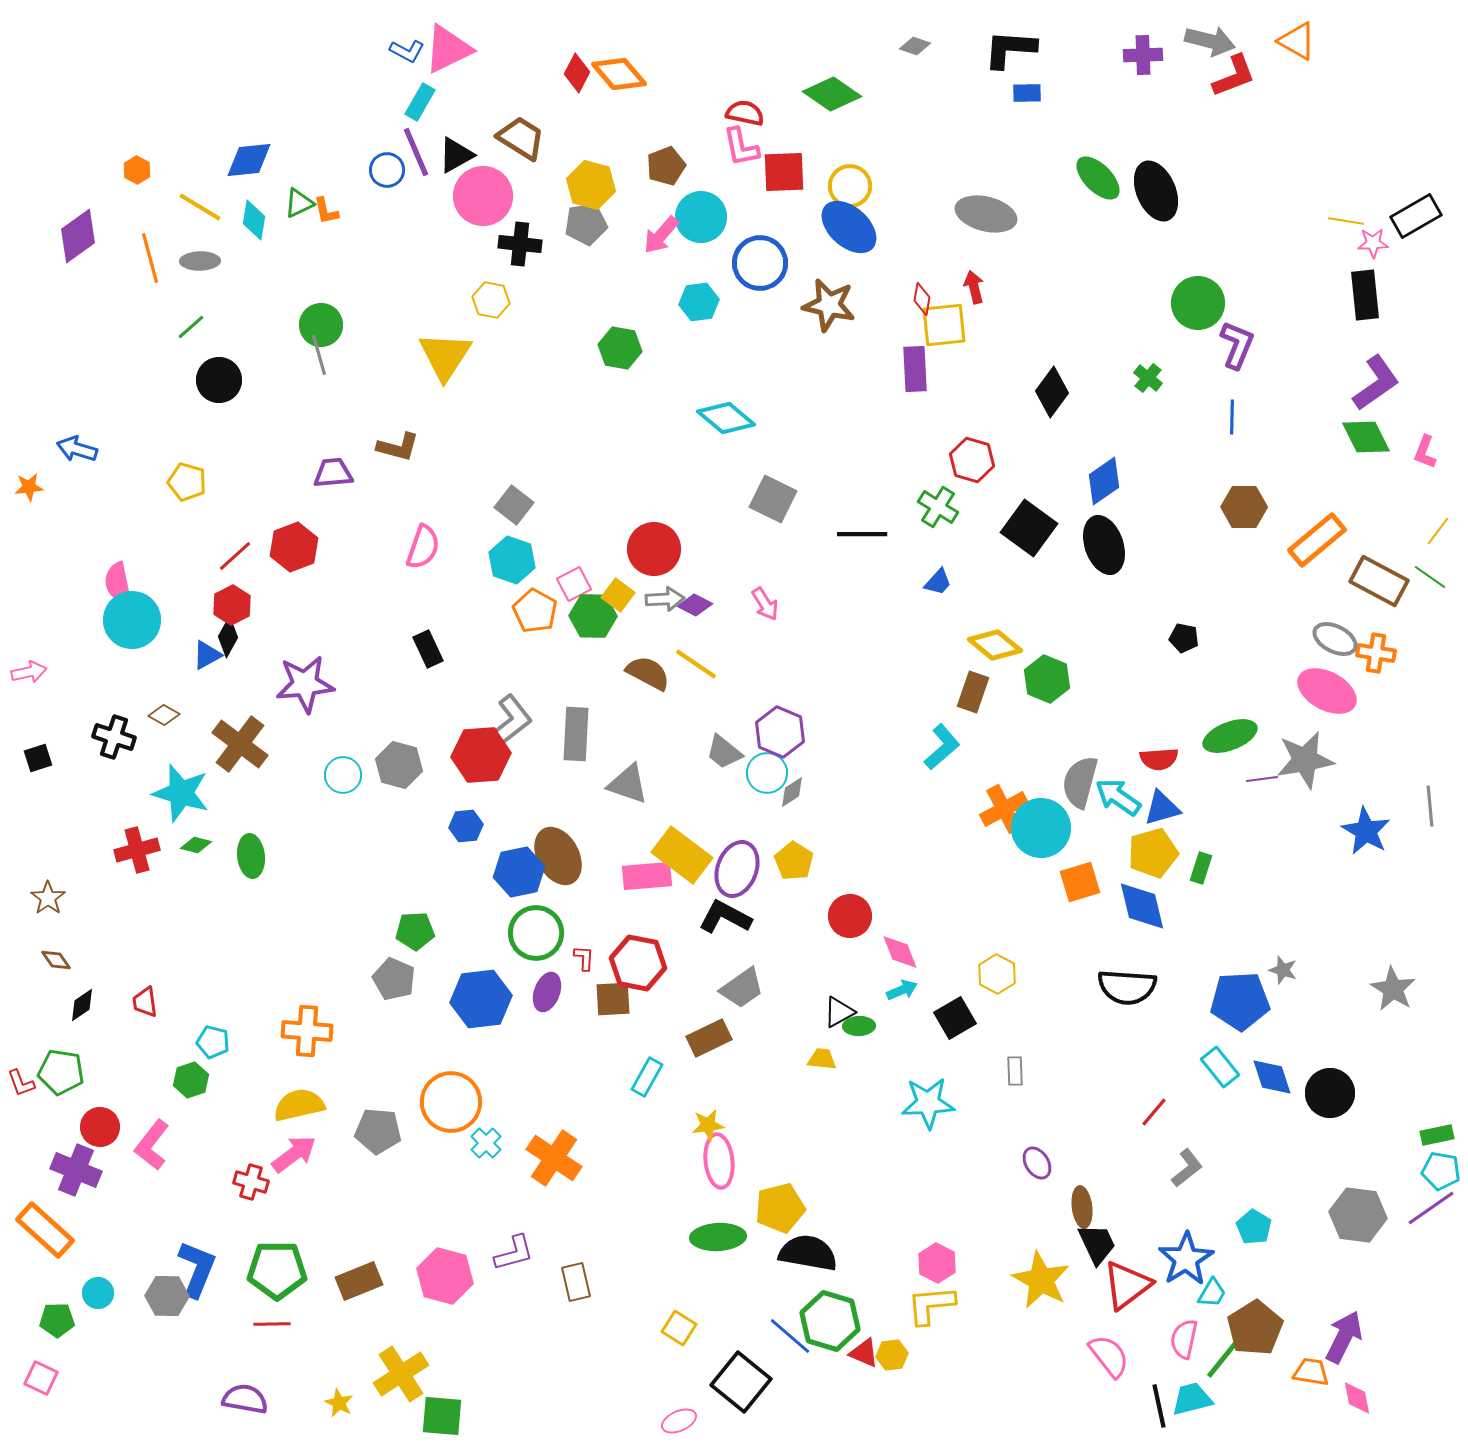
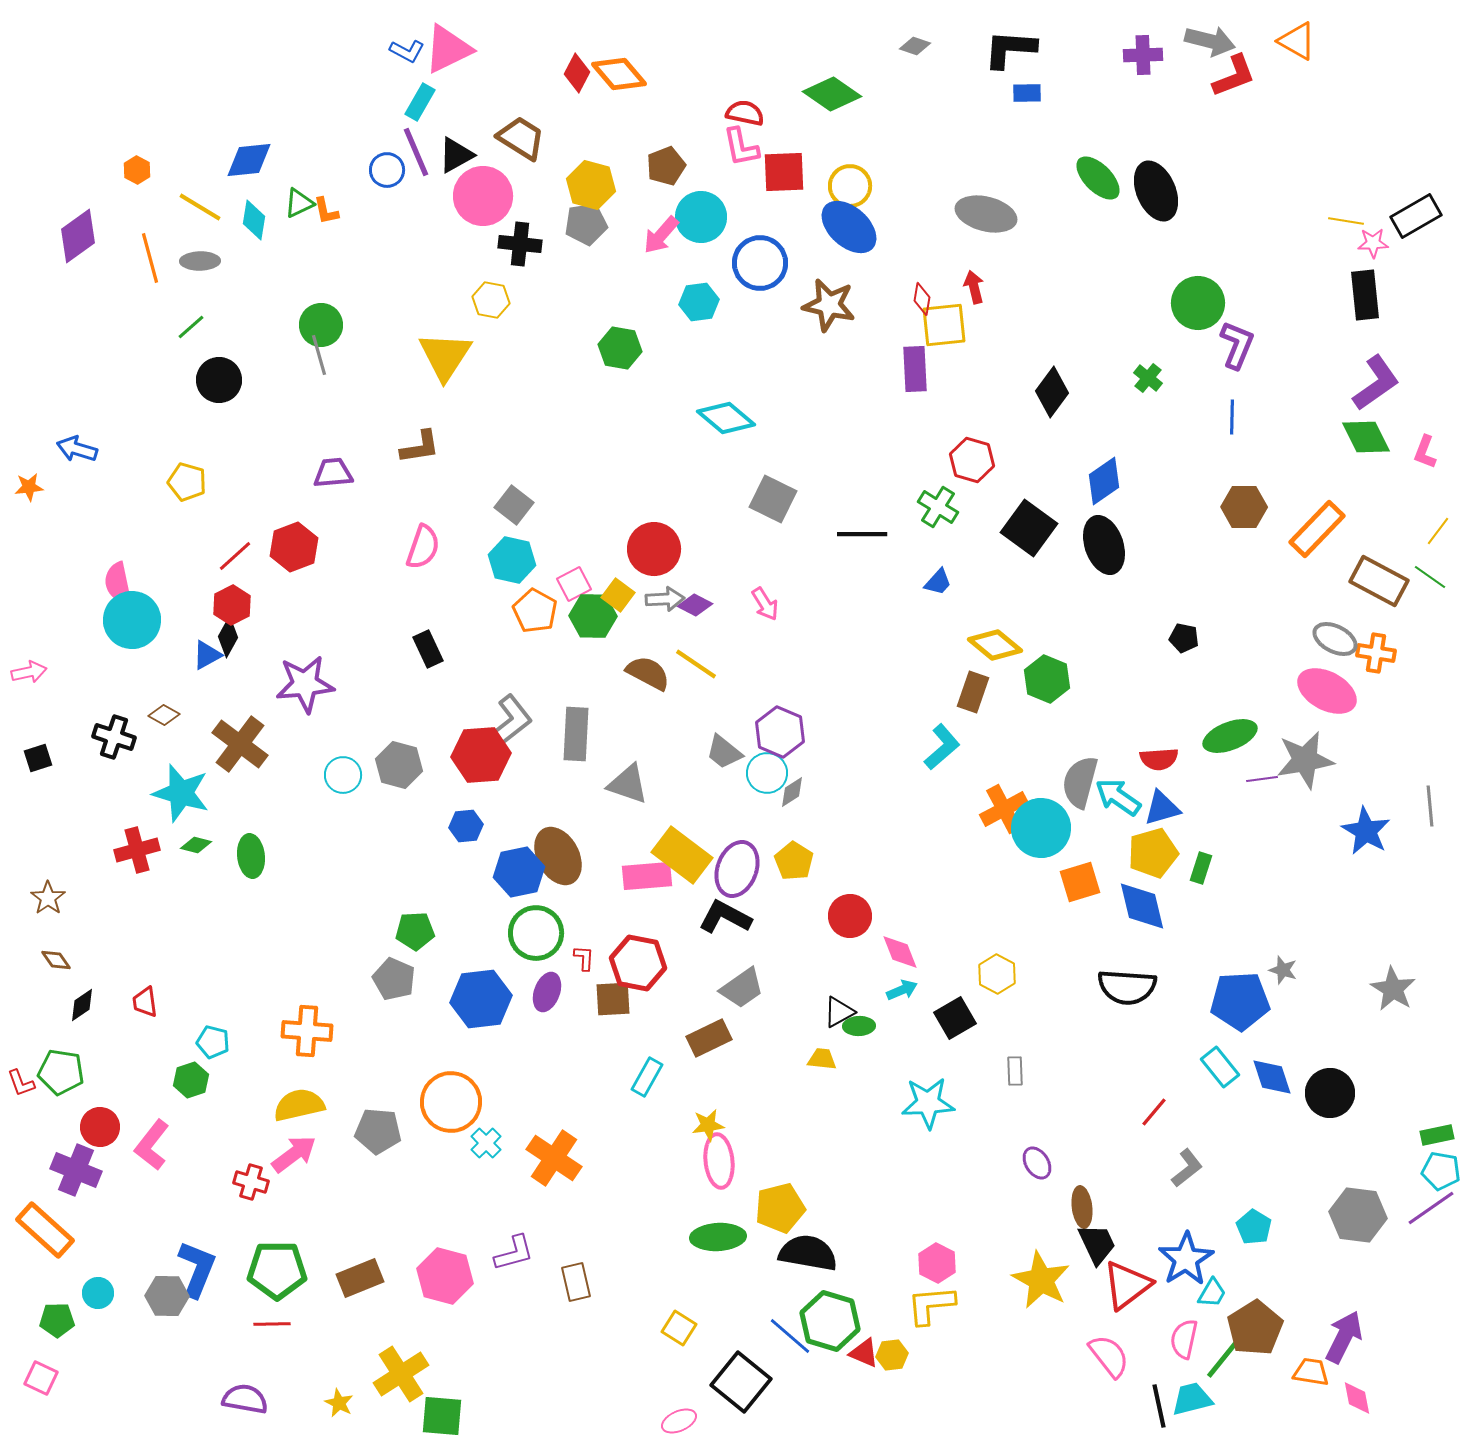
brown L-shape at (398, 447): moved 22 px right; rotated 24 degrees counterclockwise
orange rectangle at (1317, 540): moved 11 px up; rotated 6 degrees counterclockwise
cyan hexagon at (512, 560): rotated 6 degrees counterclockwise
brown rectangle at (359, 1281): moved 1 px right, 3 px up
